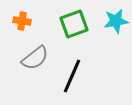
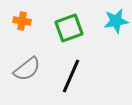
green square: moved 5 px left, 4 px down
gray semicircle: moved 8 px left, 11 px down
black line: moved 1 px left
